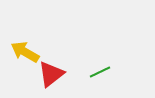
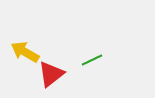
green line: moved 8 px left, 12 px up
